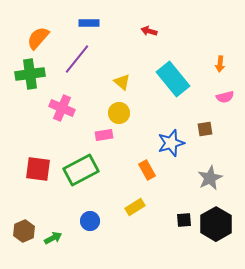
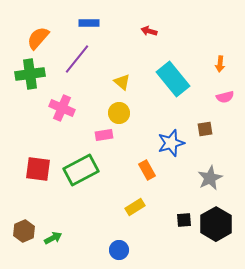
blue circle: moved 29 px right, 29 px down
